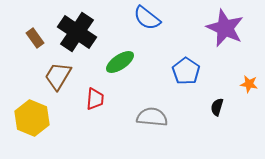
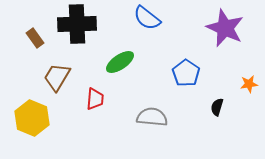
black cross: moved 8 px up; rotated 36 degrees counterclockwise
blue pentagon: moved 2 px down
brown trapezoid: moved 1 px left, 1 px down
orange star: rotated 18 degrees counterclockwise
